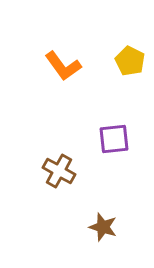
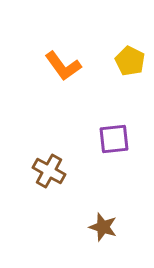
brown cross: moved 10 px left
